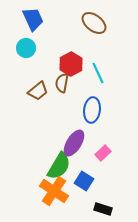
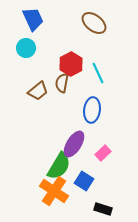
purple ellipse: moved 1 px down
